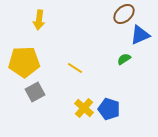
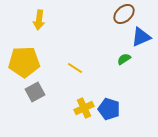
blue triangle: moved 1 px right, 2 px down
yellow cross: rotated 24 degrees clockwise
